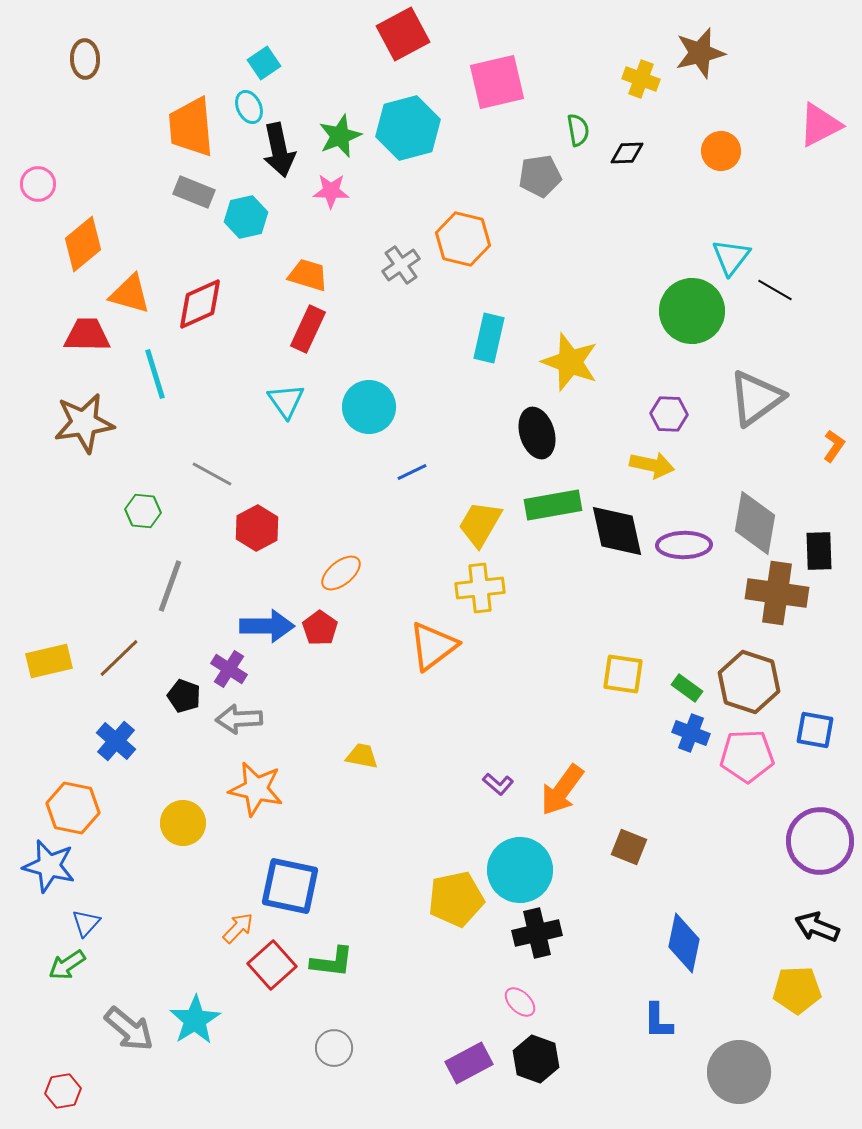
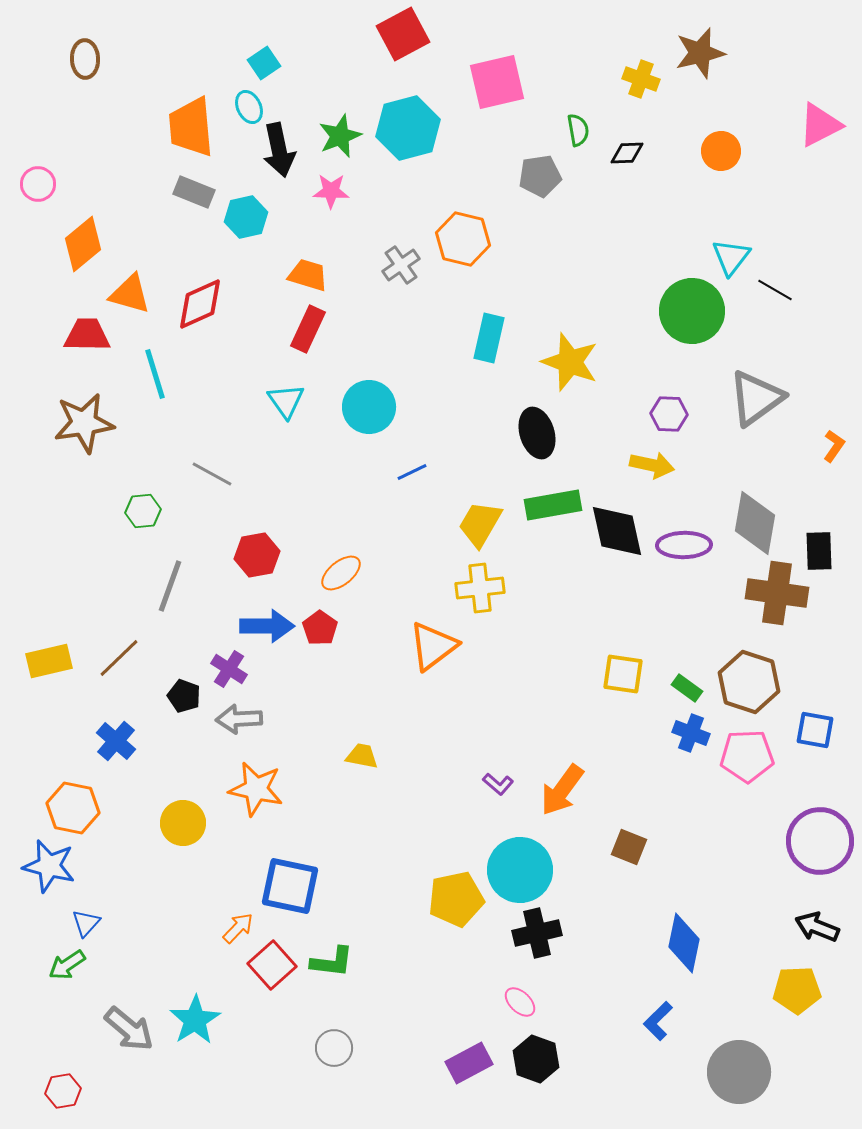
green hexagon at (143, 511): rotated 12 degrees counterclockwise
red hexagon at (257, 528): moved 27 px down; rotated 18 degrees clockwise
blue L-shape at (658, 1021): rotated 45 degrees clockwise
